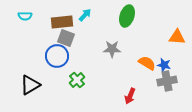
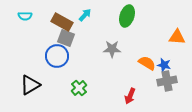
brown rectangle: rotated 35 degrees clockwise
green cross: moved 2 px right, 8 px down
